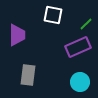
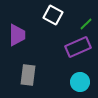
white square: rotated 18 degrees clockwise
